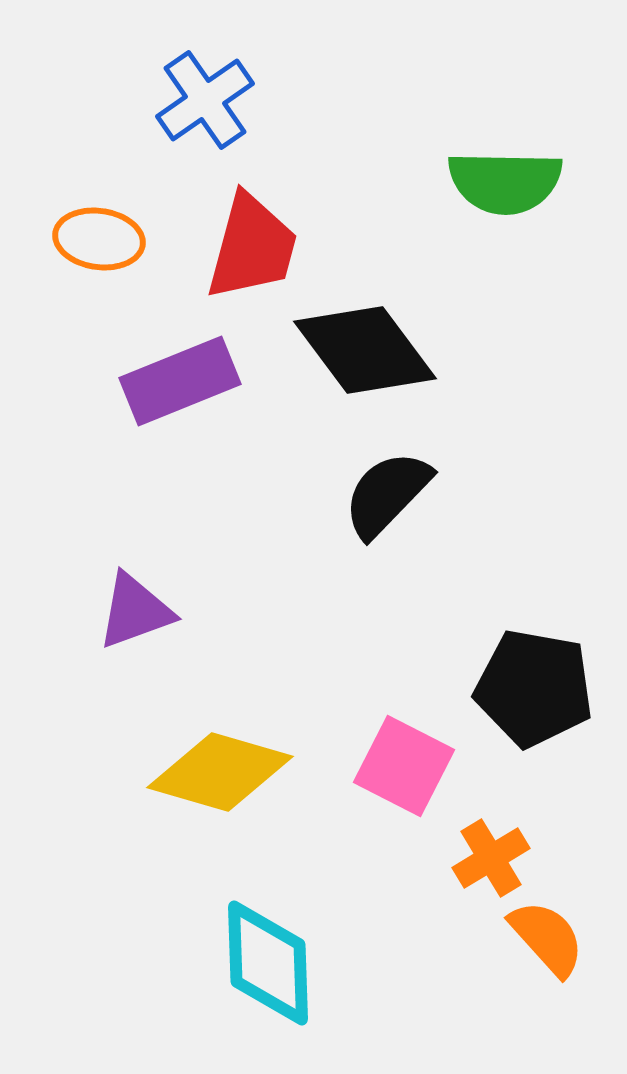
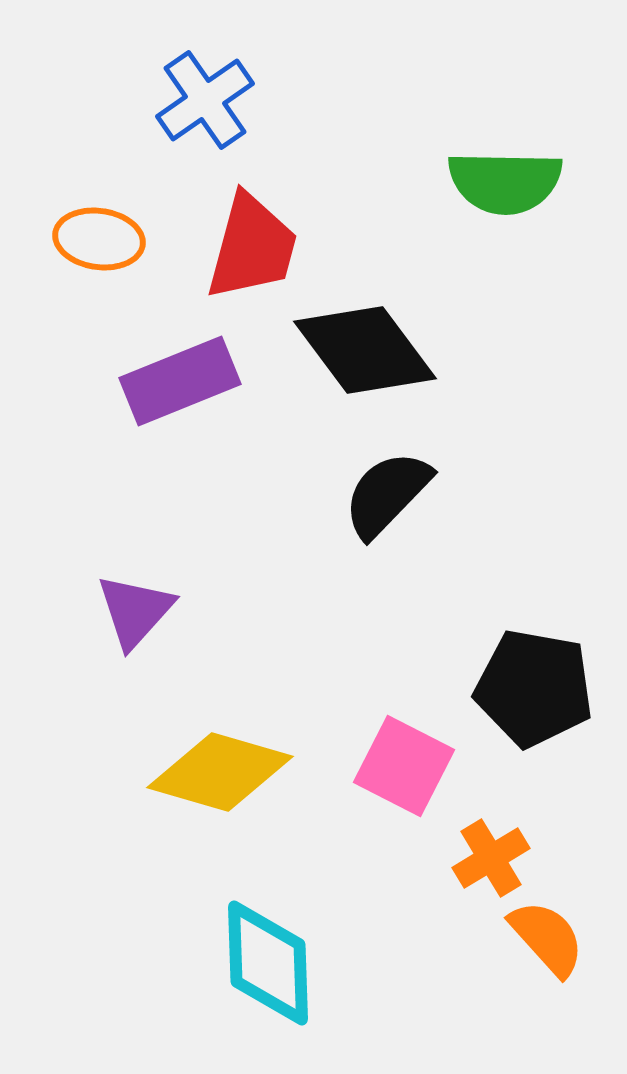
purple triangle: rotated 28 degrees counterclockwise
